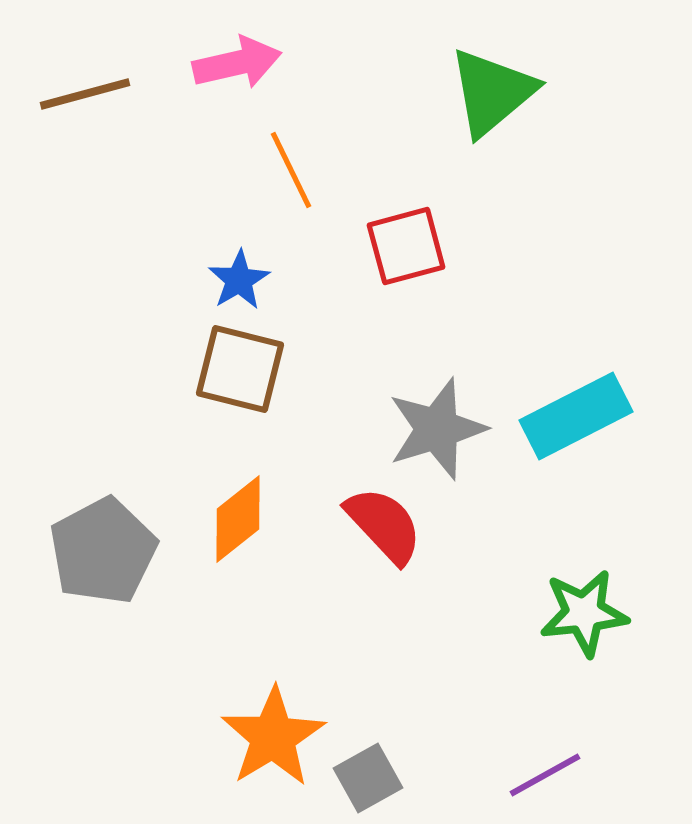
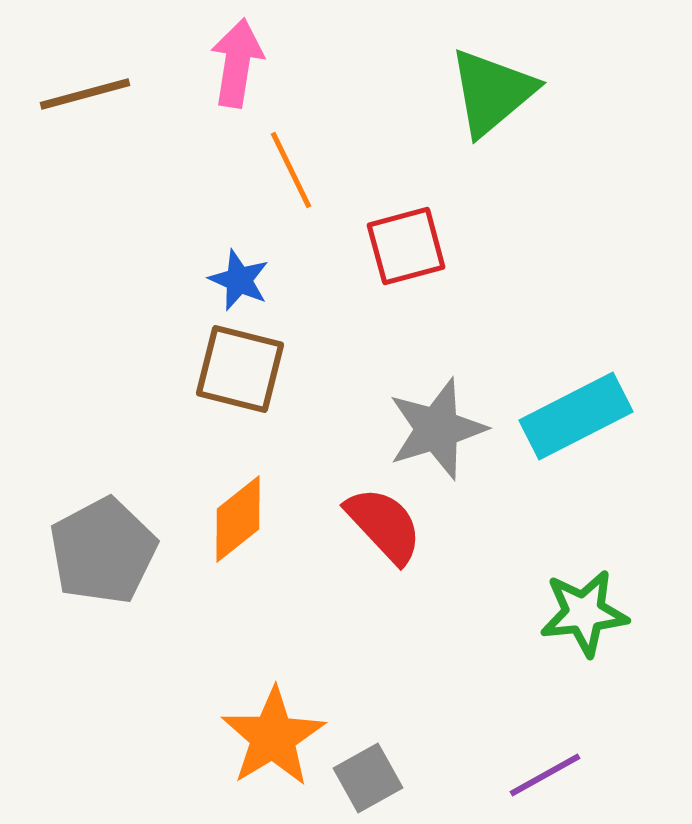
pink arrow: rotated 68 degrees counterclockwise
blue star: rotated 18 degrees counterclockwise
